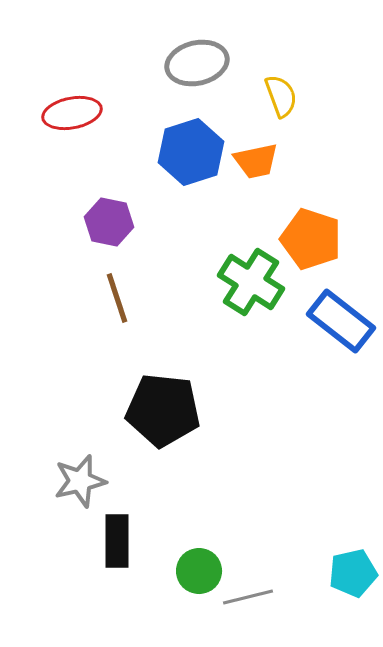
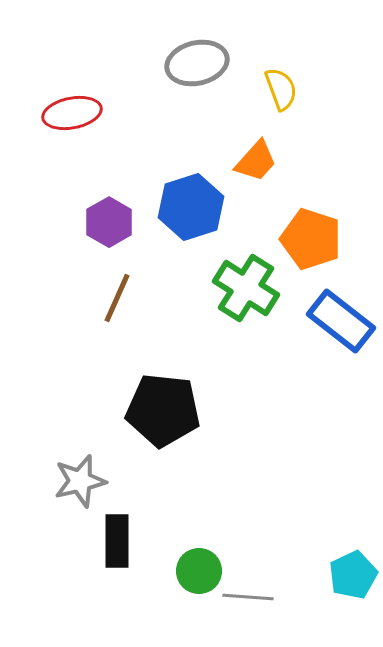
yellow semicircle: moved 7 px up
blue hexagon: moved 55 px down
orange trapezoid: rotated 36 degrees counterclockwise
purple hexagon: rotated 18 degrees clockwise
green cross: moved 5 px left, 6 px down
brown line: rotated 42 degrees clockwise
cyan pentagon: moved 2 px down; rotated 12 degrees counterclockwise
gray line: rotated 18 degrees clockwise
